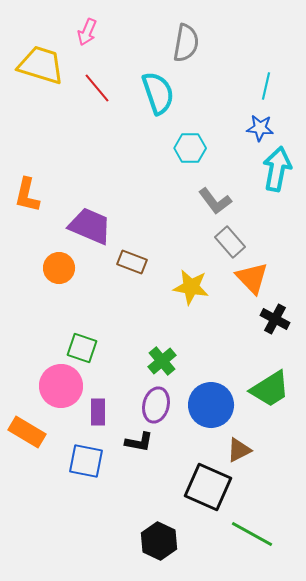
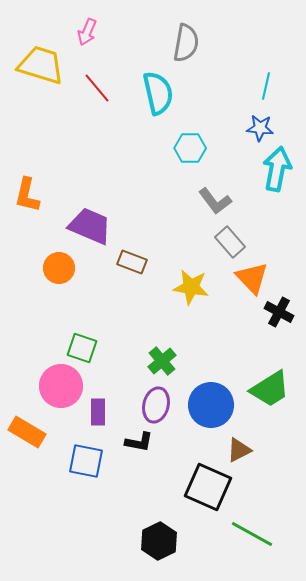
cyan semicircle: rotated 6 degrees clockwise
black cross: moved 4 px right, 7 px up
black hexagon: rotated 9 degrees clockwise
